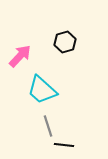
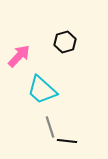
pink arrow: moved 1 px left
gray line: moved 2 px right, 1 px down
black line: moved 3 px right, 4 px up
